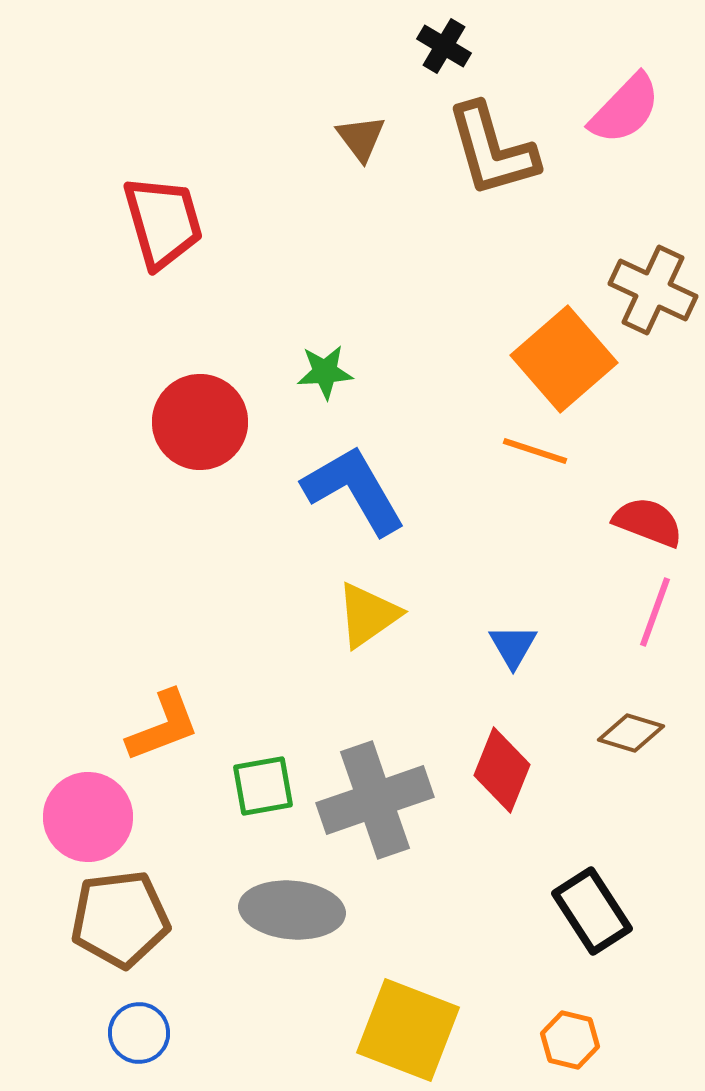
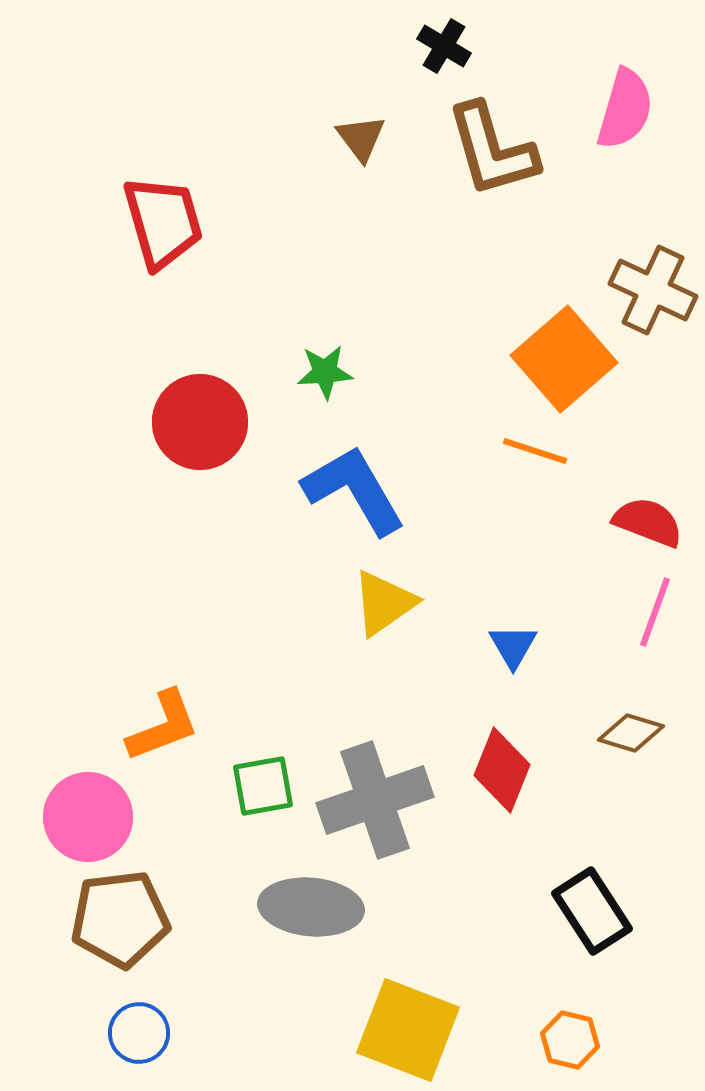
pink semicircle: rotated 28 degrees counterclockwise
yellow triangle: moved 16 px right, 12 px up
gray ellipse: moved 19 px right, 3 px up
